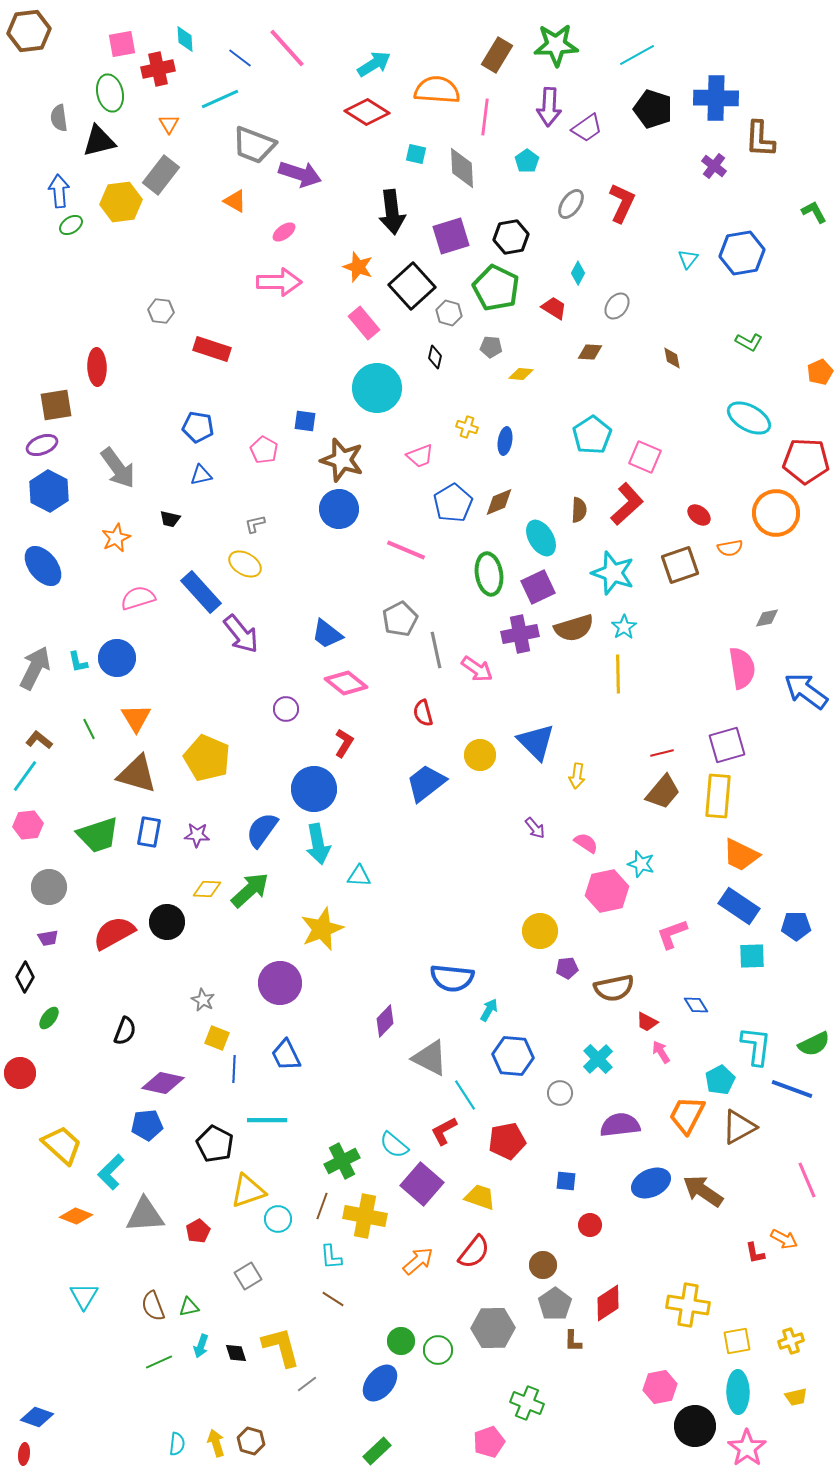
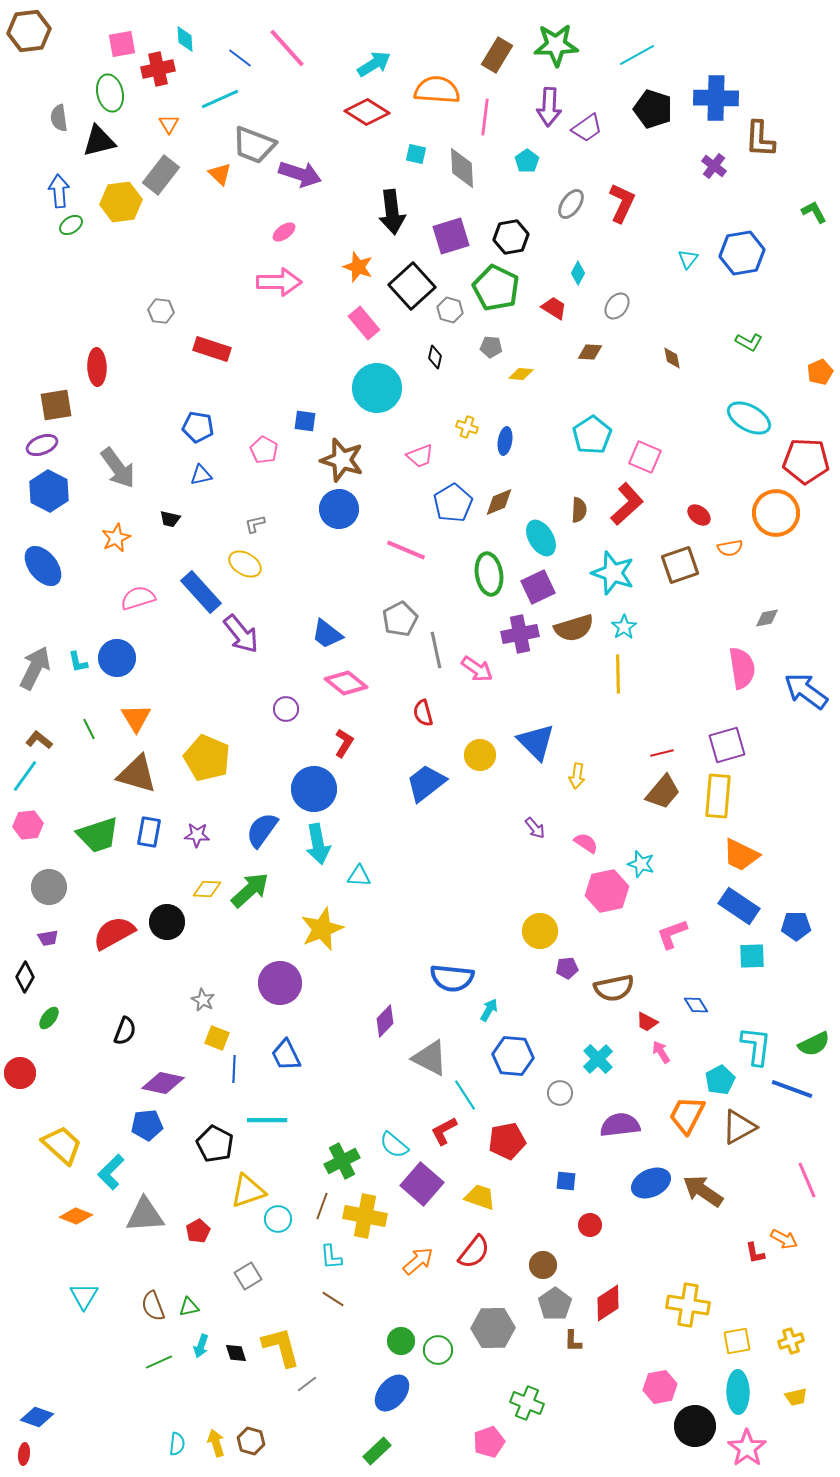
orange triangle at (235, 201): moved 15 px left, 27 px up; rotated 15 degrees clockwise
gray hexagon at (449, 313): moved 1 px right, 3 px up
blue ellipse at (380, 1383): moved 12 px right, 10 px down
